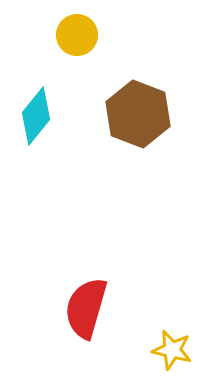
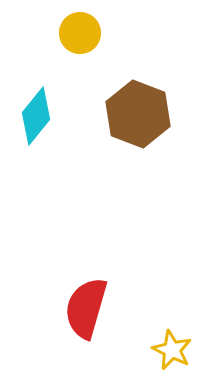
yellow circle: moved 3 px right, 2 px up
yellow star: rotated 12 degrees clockwise
